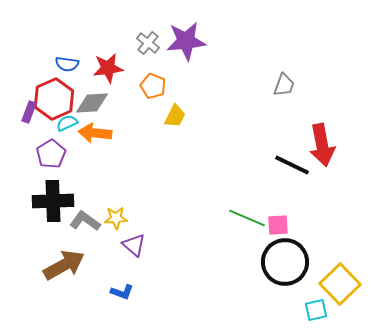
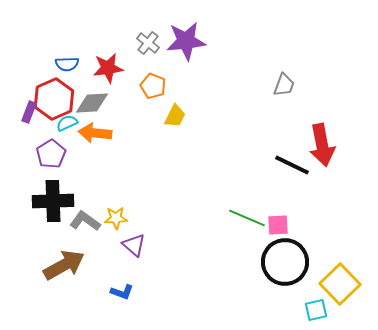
blue semicircle: rotated 10 degrees counterclockwise
